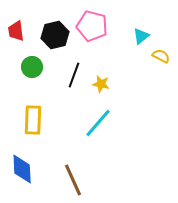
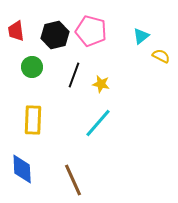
pink pentagon: moved 1 px left, 5 px down
